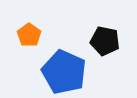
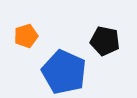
orange pentagon: moved 3 px left, 1 px down; rotated 20 degrees clockwise
